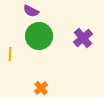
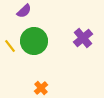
purple semicircle: moved 7 px left; rotated 70 degrees counterclockwise
green circle: moved 5 px left, 5 px down
yellow line: moved 8 px up; rotated 40 degrees counterclockwise
